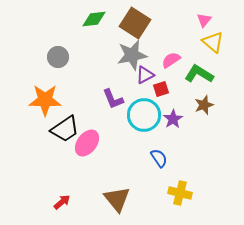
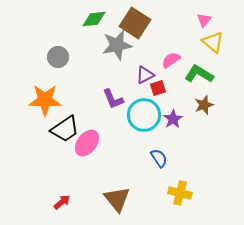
gray star: moved 15 px left, 10 px up
red square: moved 3 px left, 1 px up
